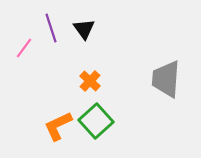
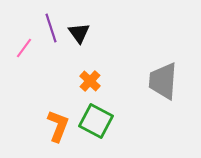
black triangle: moved 5 px left, 4 px down
gray trapezoid: moved 3 px left, 2 px down
green square: rotated 20 degrees counterclockwise
orange L-shape: rotated 136 degrees clockwise
